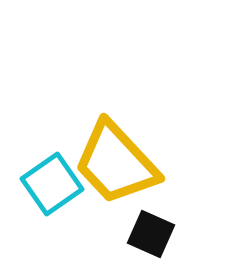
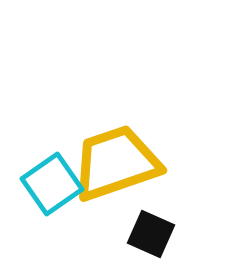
yellow trapezoid: rotated 114 degrees clockwise
